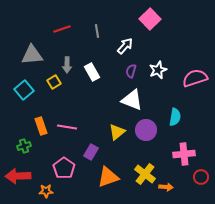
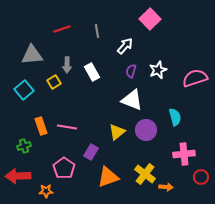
cyan semicircle: rotated 24 degrees counterclockwise
